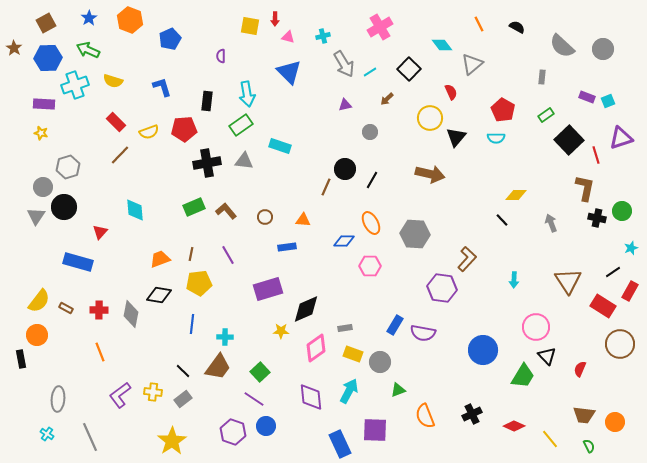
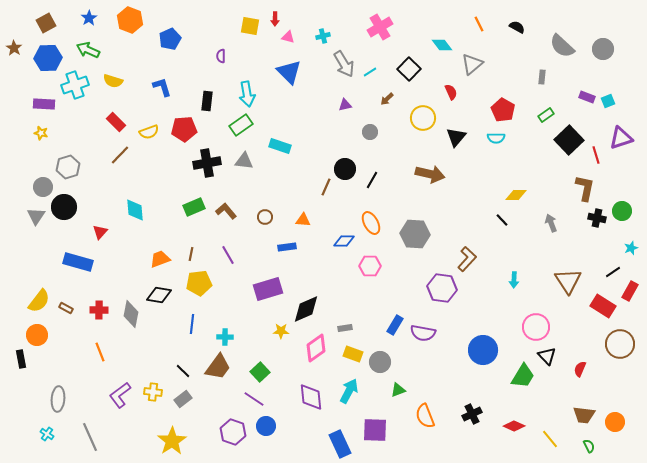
yellow circle at (430, 118): moved 7 px left
